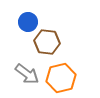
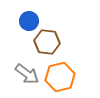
blue circle: moved 1 px right, 1 px up
orange hexagon: moved 1 px left, 1 px up
